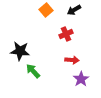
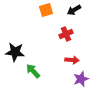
orange square: rotated 24 degrees clockwise
black star: moved 5 px left, 1 px down
purple star: rotated 14 degrees clockwise
